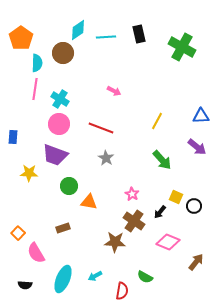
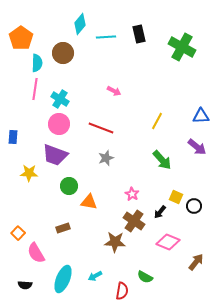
cyan diamond: moved 2 px right, 6 px up; rotated 15 degrees counterclockwise
gray star: rotated 21 degrees clockwise
